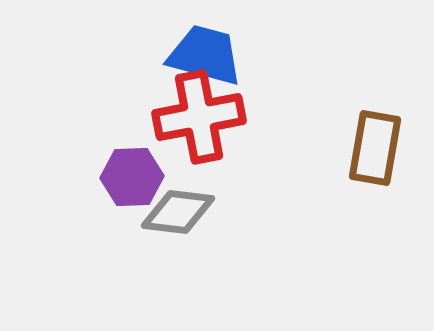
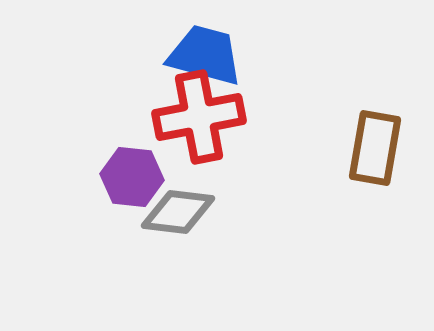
purple hexagon: rotated 8 degrees clockwise
